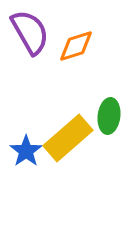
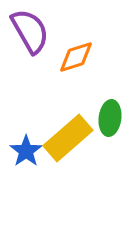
purple semicircle: moved 1 px up
orange diamond: moved 11 px down
green ellipse: moved 1 px right, 2 px down
